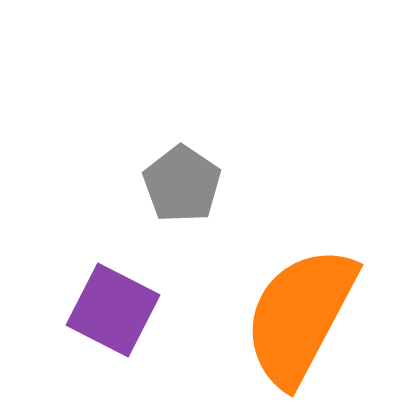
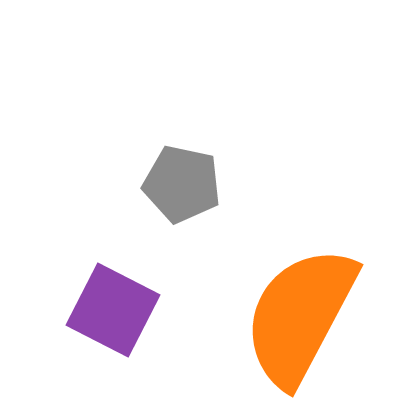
gray pentagon: rotated 22 degrees counterclockwise
